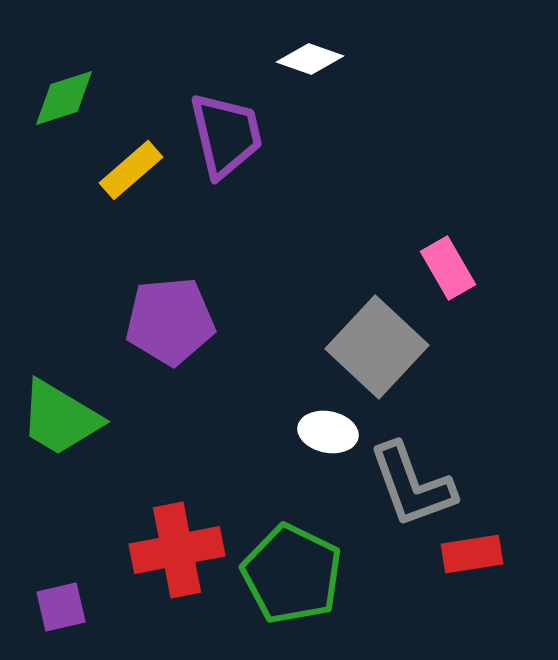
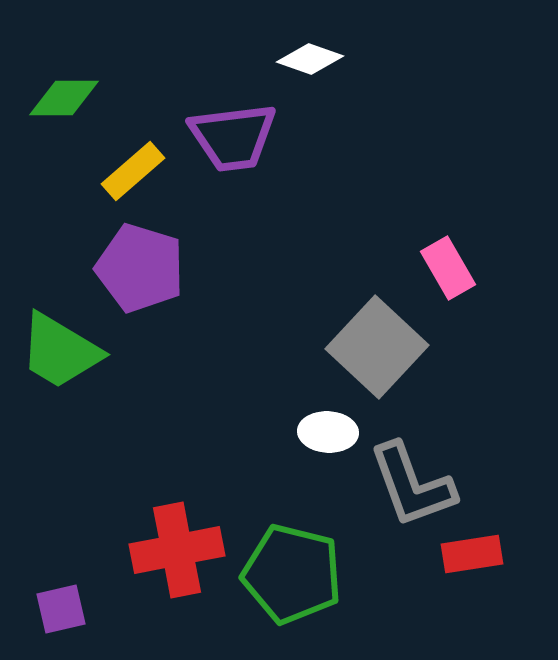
green diamond: rotated 18 degrees clockwise
purple trapezoid: moved 7 px right, 2 px down; rotated 96 degrees clockwise
yellow rectangle: moved 2 px right, 1 px down
purple pentagon: moved 30 px left, 53 px up; rotated 22 degrees clockwise
green trapezoid: moved 67 px up
white ellipse: rotated 8 degrees counterclockwise
green pentagon: rotated 12 degrees counterclockwise
purple square: moved 2 px down
